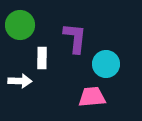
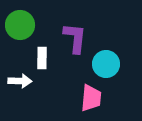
pink trapezoid: moved 1 px left, 1 px down; rotated 100 degrees clockwise
